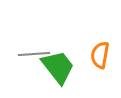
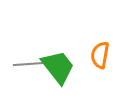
gray line: moved 5 px left, 10 px down
